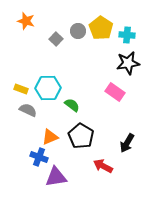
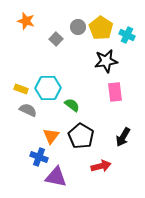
gray circle: moved 4 px up
cyan cross: rotated 21 degrees clockwise
black star: moved 22 px left, 2 px up
pink rectangle: rotated 48 degrees clockwise
orange triangle: moved 1 px right, 1 px up; rotated 30 degrees counterclockwise
black arrow: moved 4 px left, 6 px up
red arrow: moved 2 px left; rotated 138 degrees clockwise
purple triangle: rotated 20 degrees clockwise
